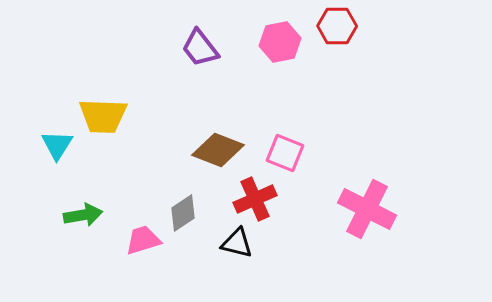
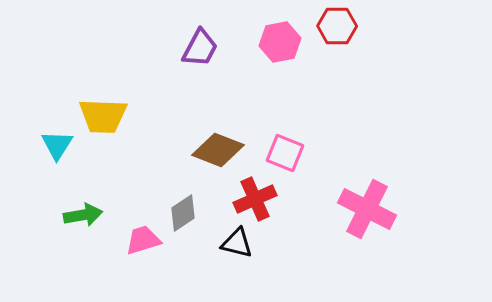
purple trapezoid: rotated 114 degrees counterclockwise
